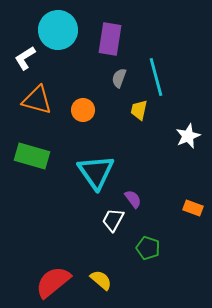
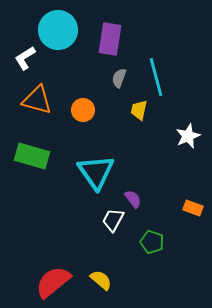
green pentagon: moved 4 px right, 6 px up
